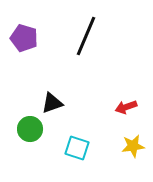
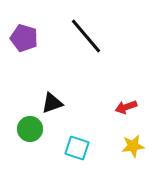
black line: rotated 63 degrees counterclockwise
